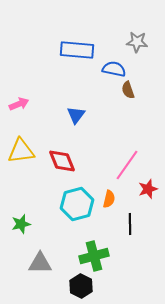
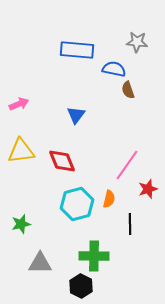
green cross: rotated 16 degrees clockwise
